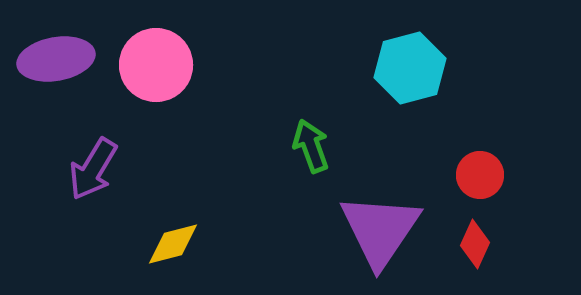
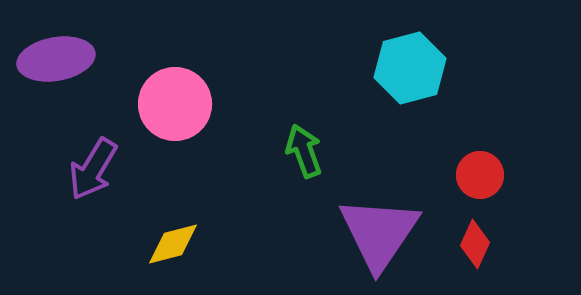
pink circle: moved 19 px right, 39 px down
green arrow: moved 7 px left, 5 px down
purple triangle: moved 1 px left, 3 px down
